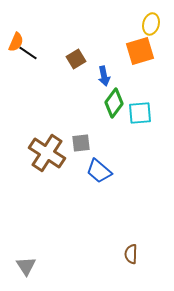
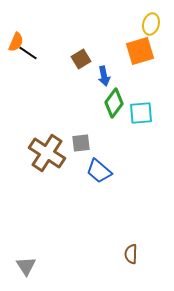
brown square: moved 5 px right
cyan square: moved 1 px right
